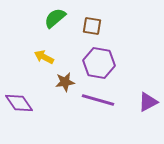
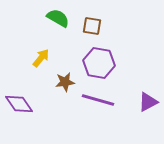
green semicircle: moved 3 px right; rotated 70 degrees clockwise
yellow arrow: moved 3 px left, 1 px down; rotated 102 degrees clockwise
purple diamond: moved 1 px down
